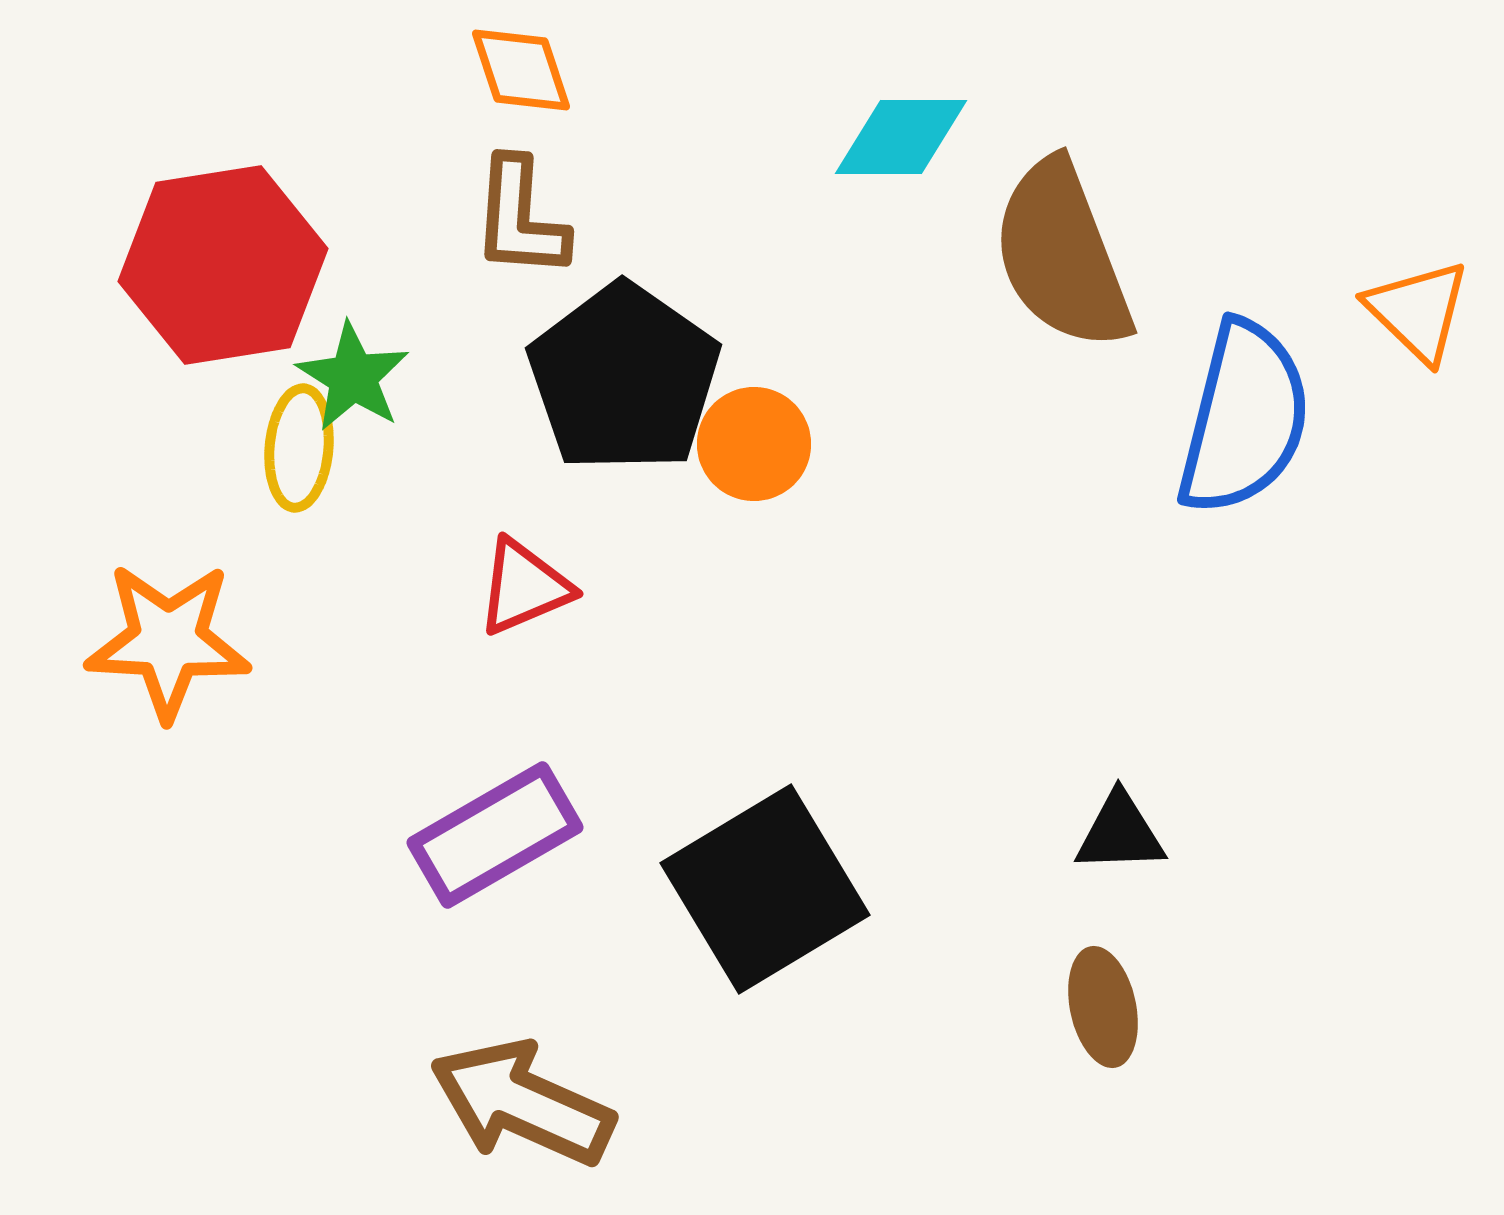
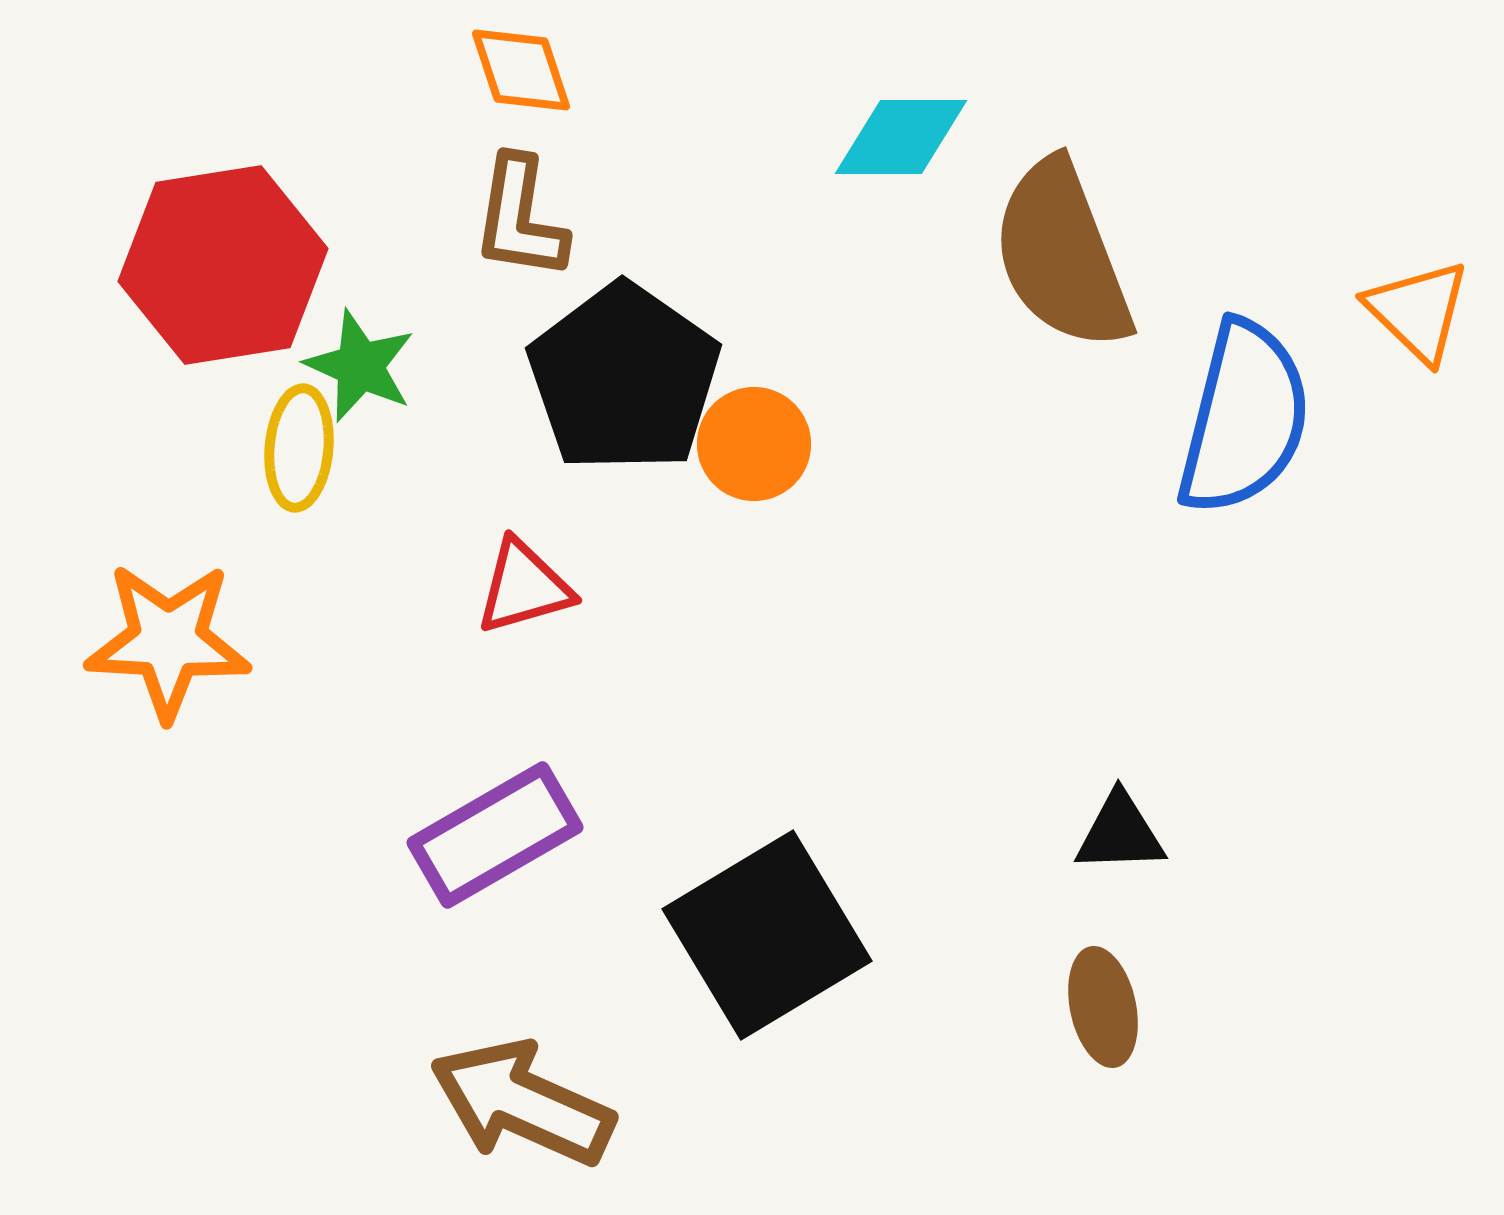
brown L-shape: rotated 5 degrees clockwise
green star: moved 7 px right, 11 px up; rotated 8 degrees counterclockwise
red triangle: rotated 7 degrees clockwise
black square: moved 2 px right, 46 px down
